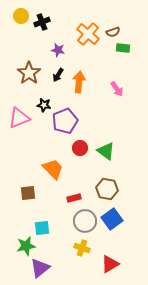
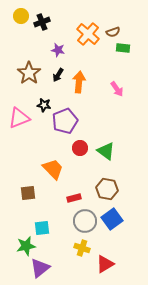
red triangle: moved 5 px left
